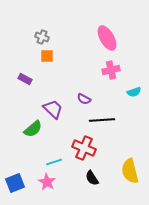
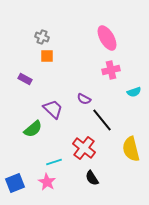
black line: rotated 55 degrees clockwise
red cross: rotated 15 degrees clockwise
yellow semicircle: moved 1 px right, 22 px up
